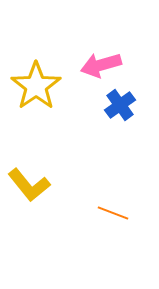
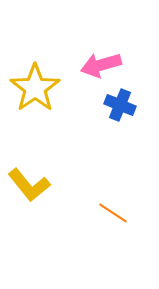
yellow star: moved 1 px left, 2 px down
blue cross: rotated 32 degrees counterclockwise
orange line: rotated 12 degrees clockwise
